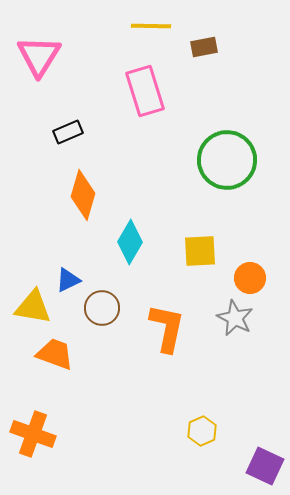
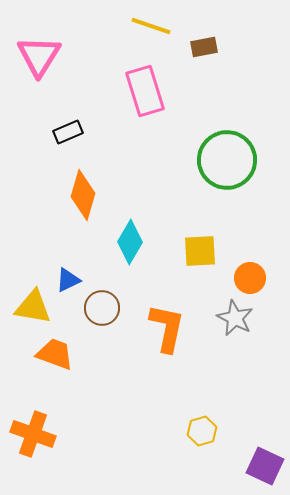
yellow line: rotated 18 degrees clockwise
yellow hexagon: rotated 8 degrees clockwise
